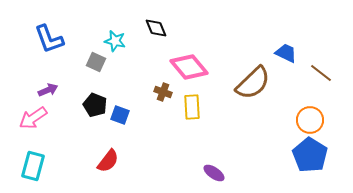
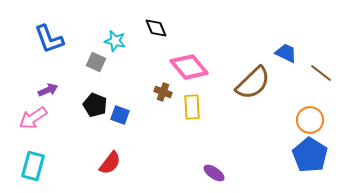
red semicircle: moved 2 px right, 2 px down
